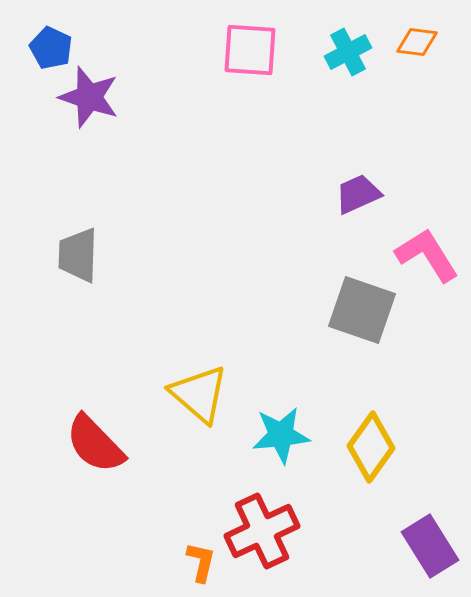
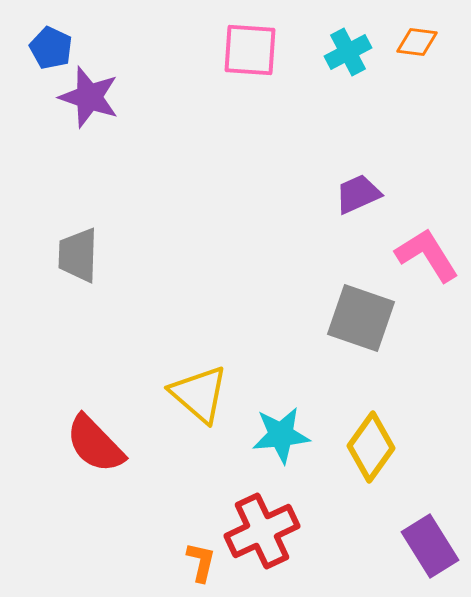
gray square: moved 1 px left, 8 px down
